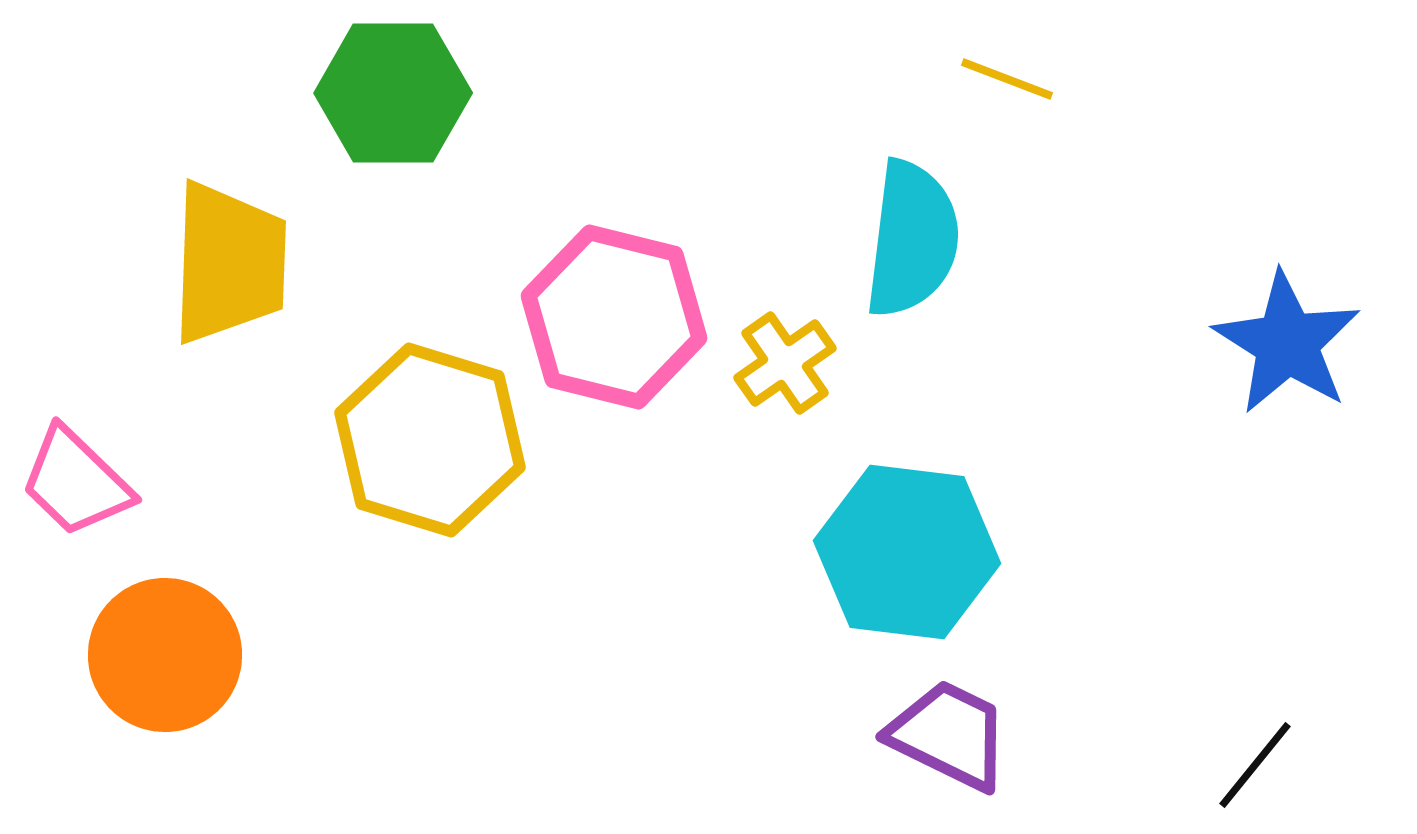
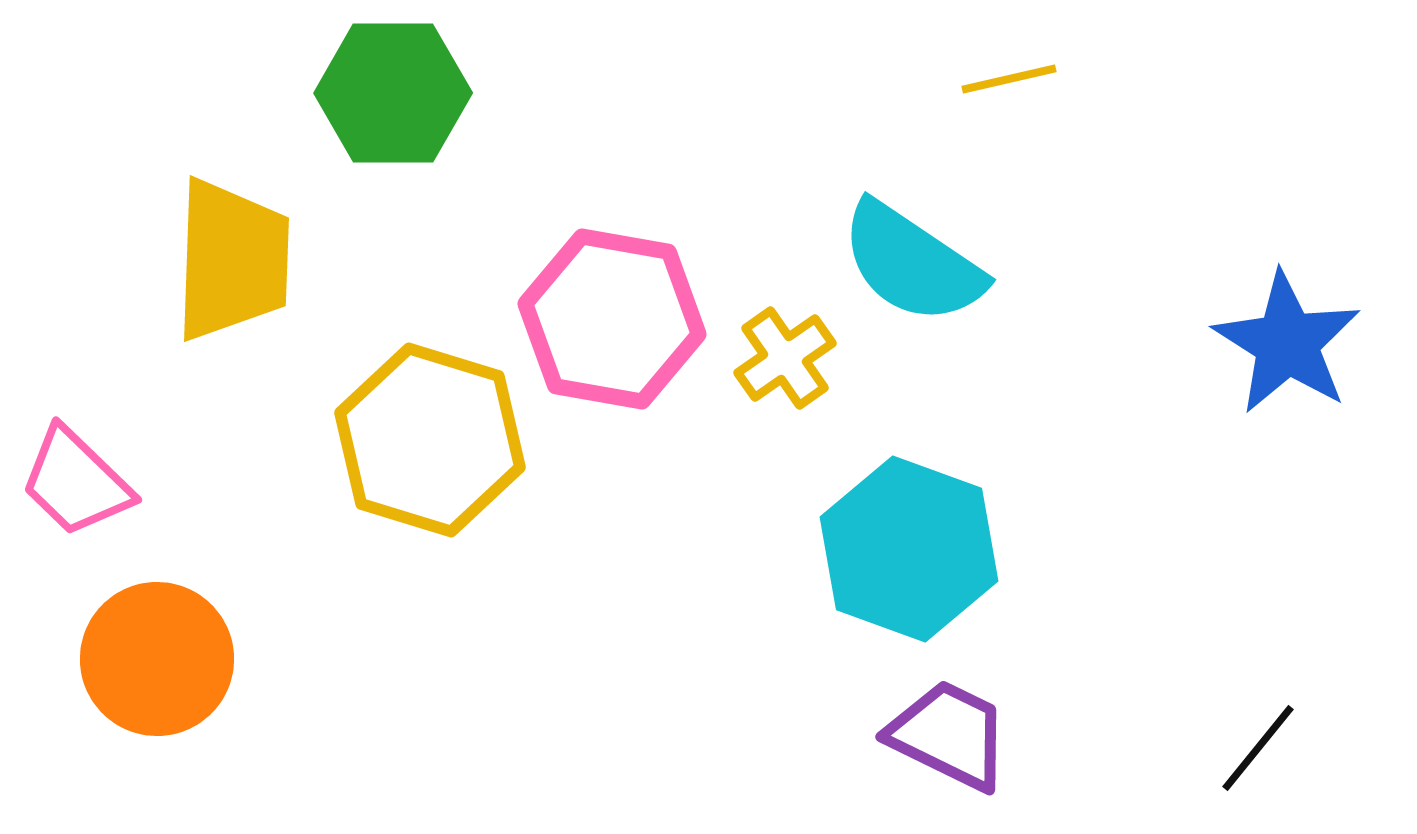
yellow line: moved 2 px right; rotated 34 degrees counterclockwise
cyan semicircle: moved 24 px down; rotated 117 degrees clockwise
yellow trapezoid: moved 3 px right, 3 px up
pink hexagon: moved 2 px left, 2 px down; rotated 4 degrees counterclockwise
yellow cross: moved 5 px up
cyan hexagon: moved 2 px right, 3 px up; rotated 13 degrees clockwise
orange circle: moved 8 px left, 4 px down
black line: moved 3 px right, 17 px up
